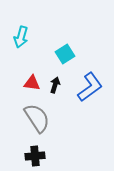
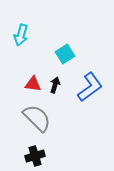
cyan arrow: moved 2 px up
red triangle: moved 1 px right, 1 px down
gray semicircle: rotated 12 degrees counterclockwise
black cross: rotated 12 degrees counterclockwise
